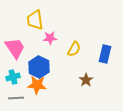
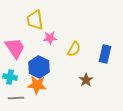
cyan cross: moved 3 px left; rotated 24 degrees clockwise
